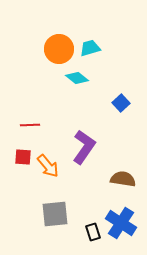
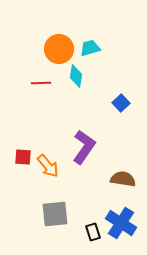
cyan diamond: moved 1 px left, 2 px up; rotated 60 degrees clockwise
red line: moved 11 px right, 42 px up
